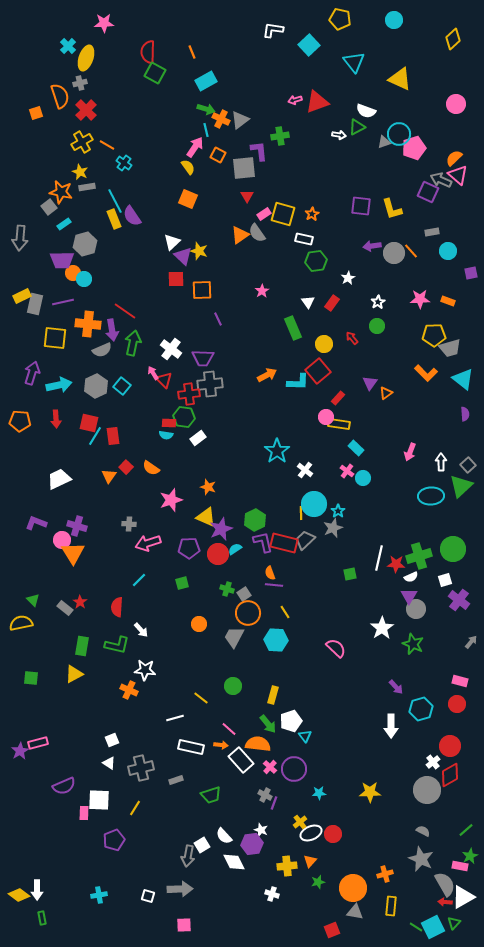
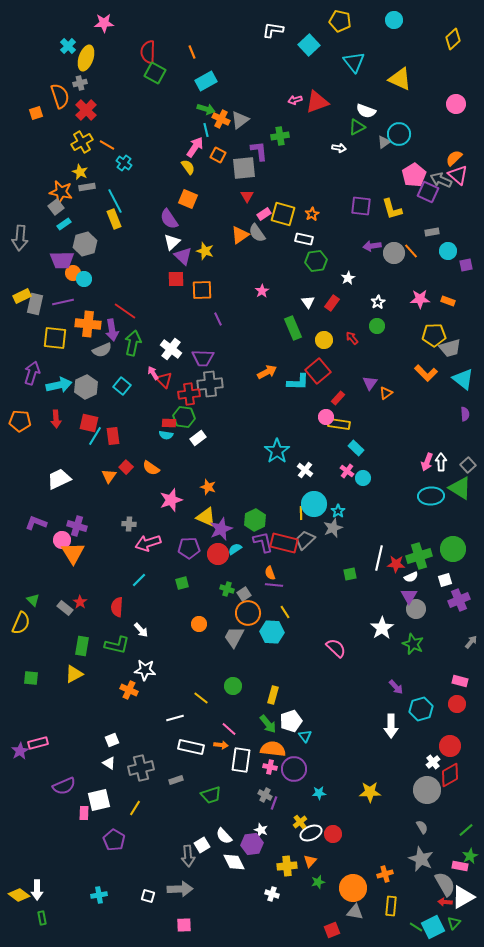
yellow pentagon at (340, 19): moved 2 px down
white arrow at (339, 135): moved 13 px down
gray triangle at (384, 142): rotated 16 degrees counterclockwise
pink pentagon at (414, 148): moved 27 px down; rotated 15 degrees counterclockwise
gray square at (49, 207): moved 7 px right
purple semicircle at (132, 216): moved 37 px right, 3 px down
yellow star at (199, 251): moved 6 px right
purple square at (471, 273): moved 5 px left, 8 px up
yellow circle at (324, 344): moved 4 px up
orange arrow at (267, 375): moved 3 px up
gray hexagon at (96, 386): moved 10 px left, 1 px down
pink arrow at (410, 452): moved 17 px right, 10 px down
green triangle at (461, 486): moved 1 px left, 2 px down; rotated 45 degrees counterclockwise
purple cross at (459, 600): rotated 30 degrees clockwise
yellow semicircle at (21, 623): rotated 125 degrees clockwise
cyan hexagon at (276, 640): moved 4 px left, 8 px up
orange semicircle at (258, 744): moved 15 px right, 5 px down
white rectangle at (241, 760): rotated 50 degrees clockwise
pink cross at (270, 767): rotated 32 degrees counterclockwise
white square at (99, 800): rotated 15 degrees counterclockwise
gray semicircle at (423, 831): moved 1 px left, 4 px up; rotated 32 degrees clockwise
purple pentagon at (114, 840): rotated 20 degrees counterclockwise
gray arrow at (188, 856): rotated 15 degrees counterclockwise
